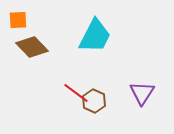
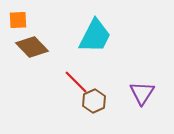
red line: moved 11 px up; rotated 8 degrees clockwise
brown hexagon: rotated 10 degrees clockwise
